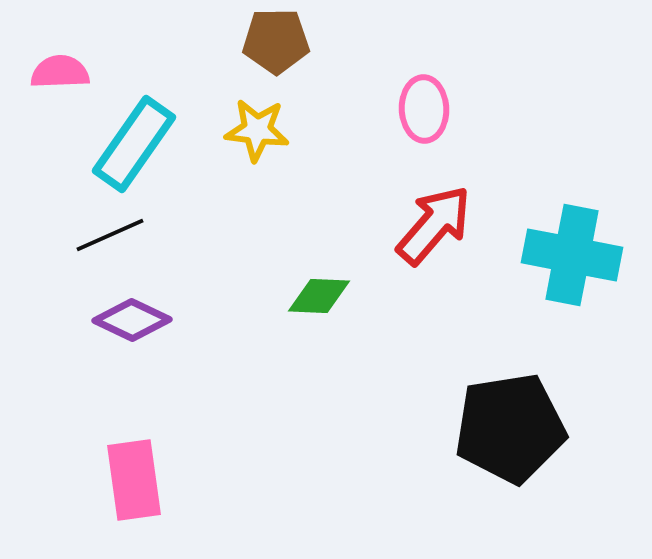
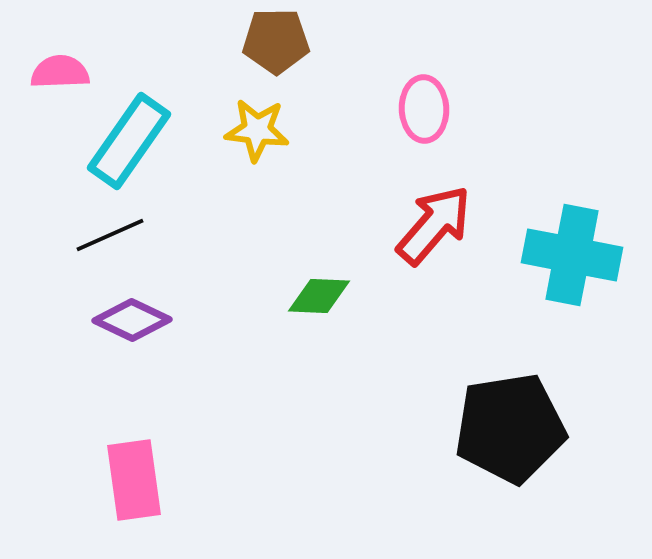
cyan rectangle: moved 5 px left, 3 px up
